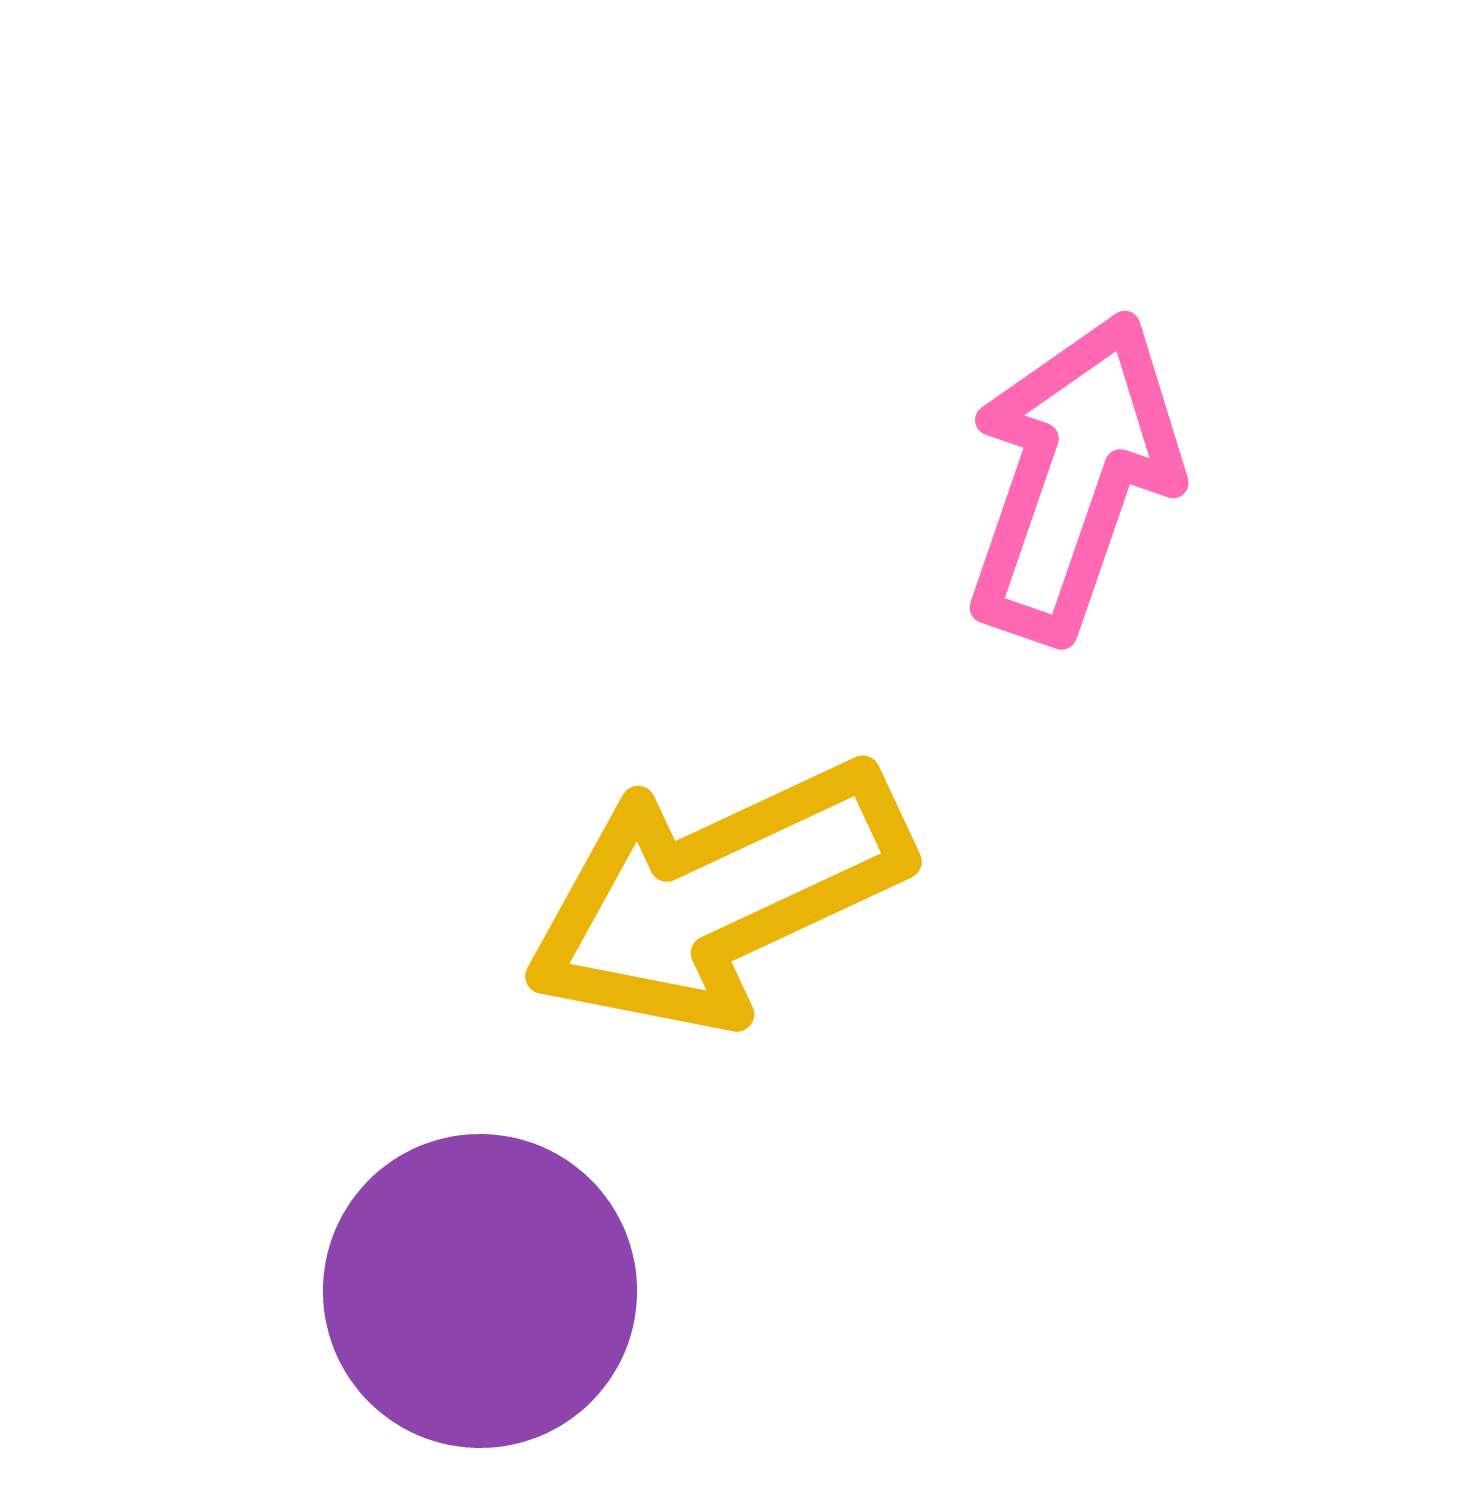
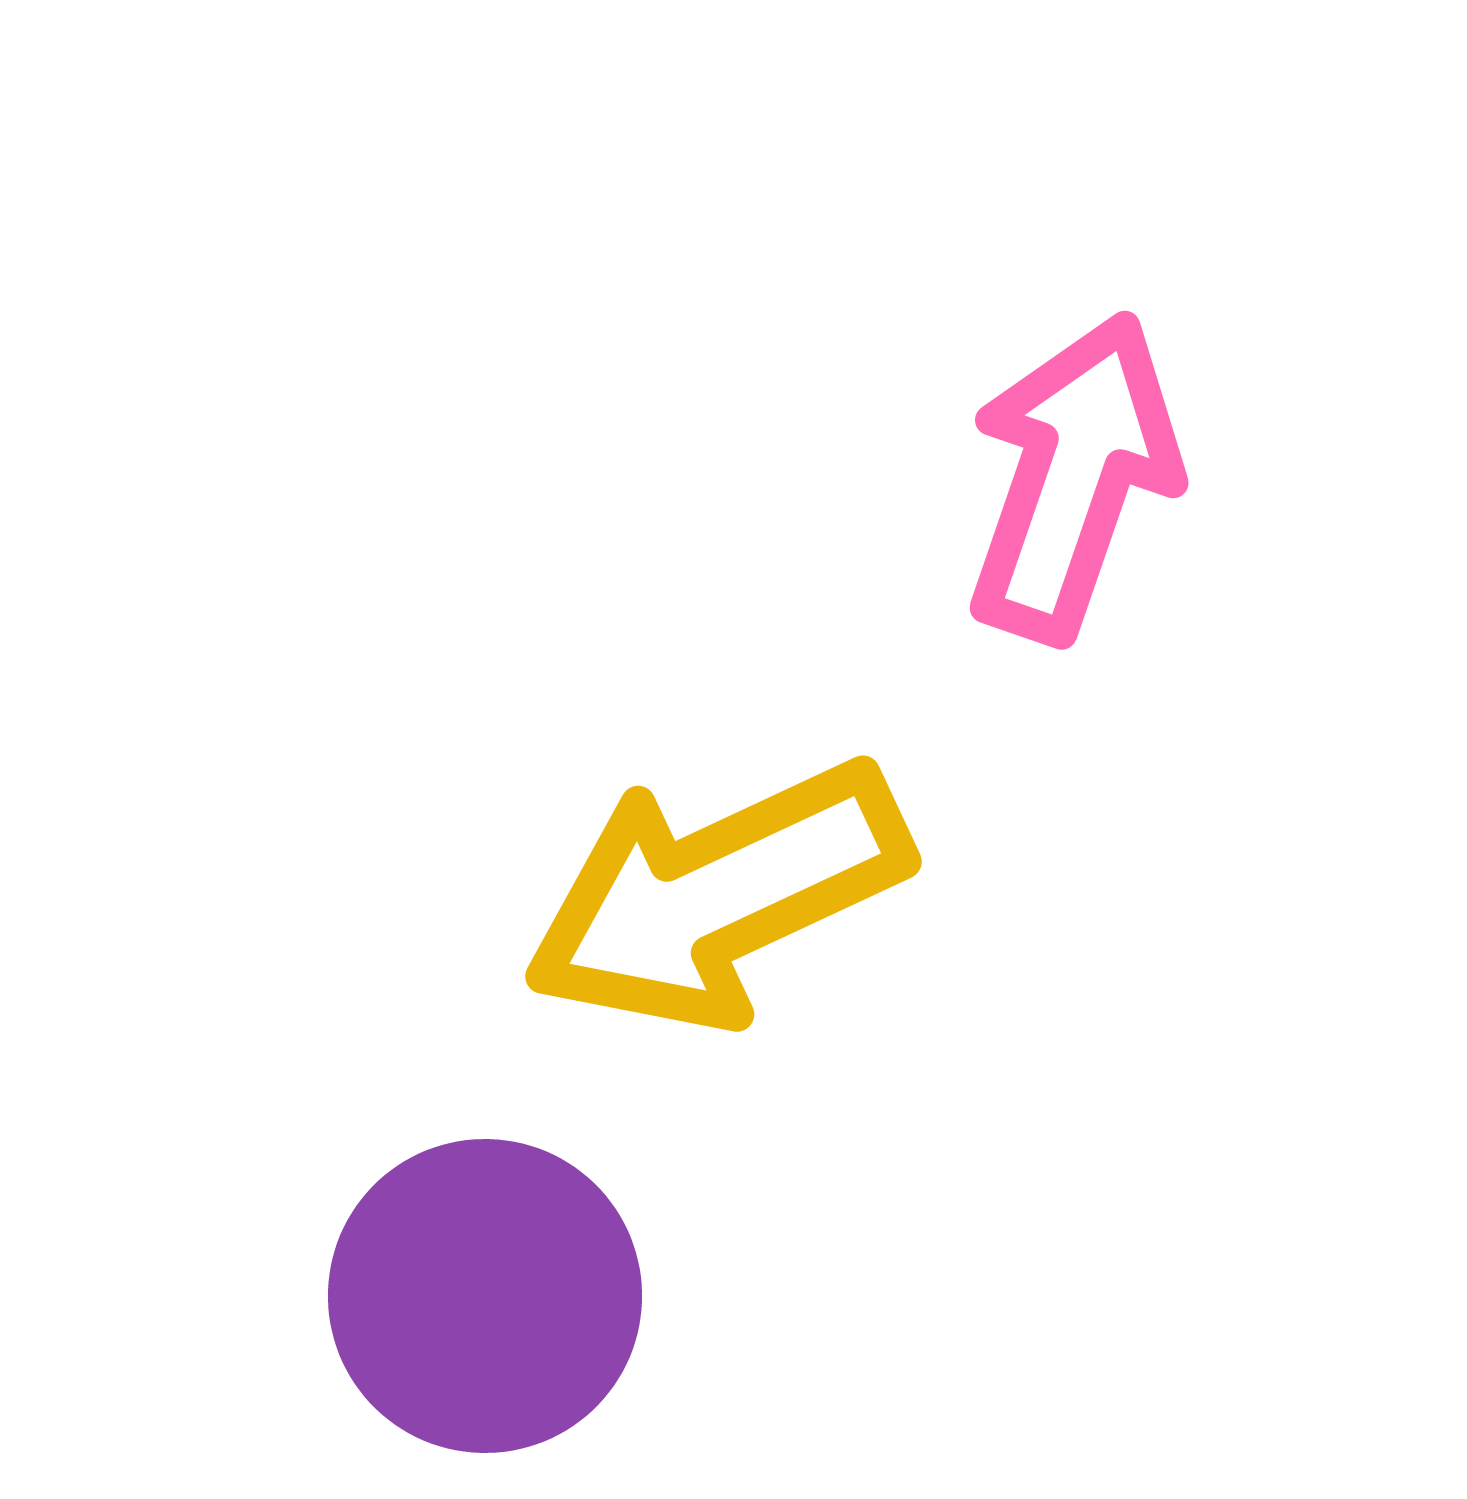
purple circle: moved 5 px right, 5 px down
